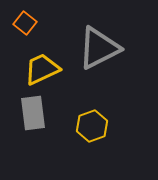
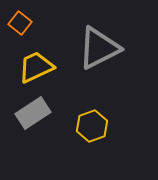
orange square: moved 5 px left
yellow trapezoid: moved 6 px left, 2 px up
gray rectangle: rotated 64 degrees clockwise
